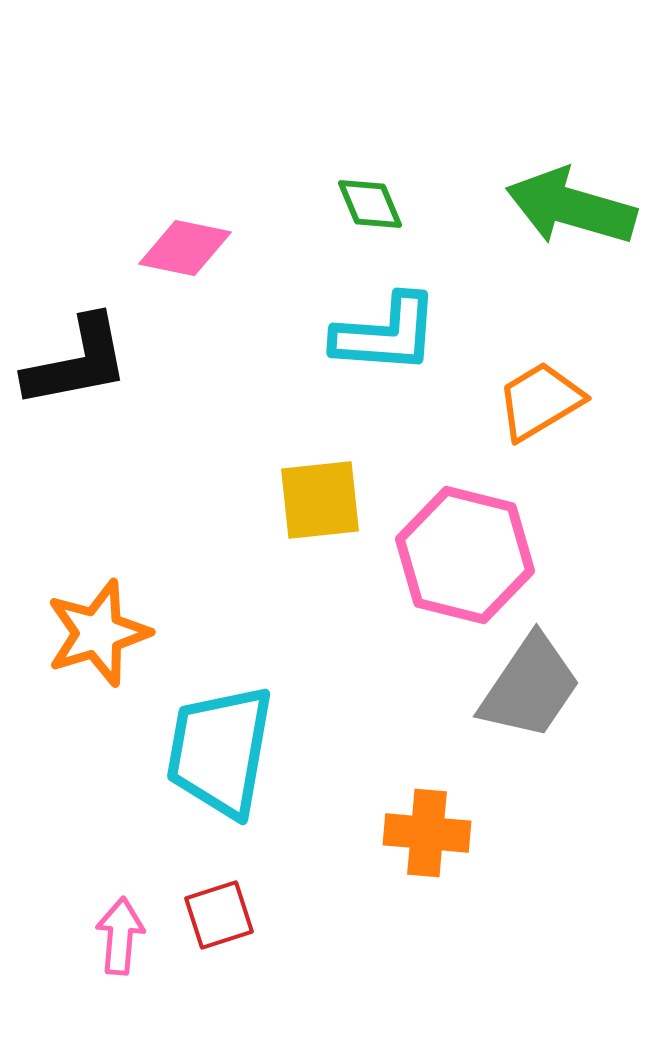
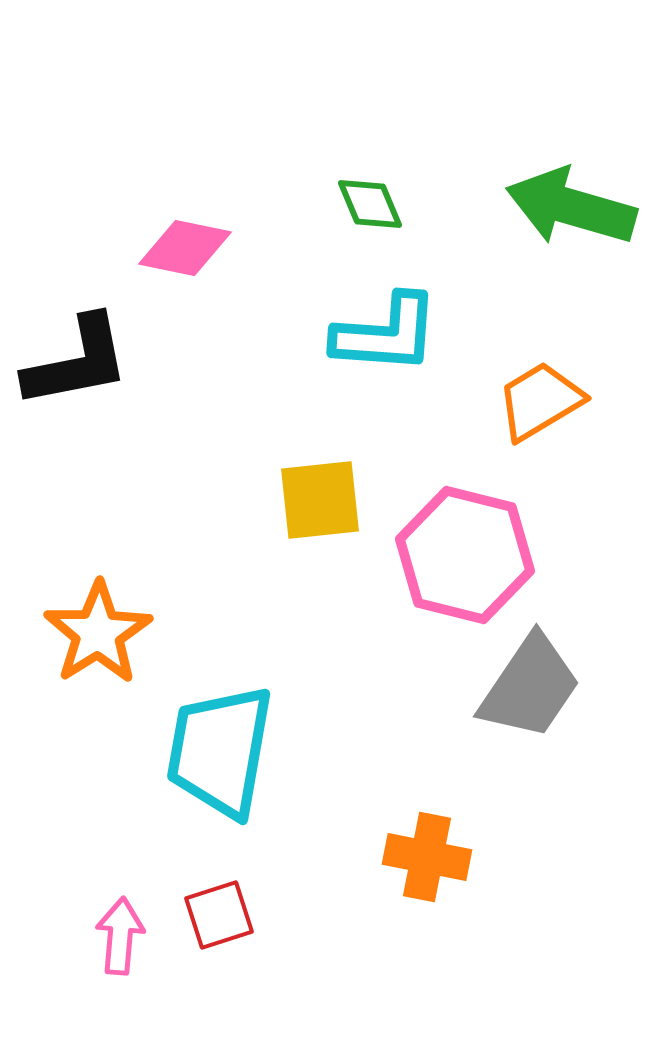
orange star: rotated 15 degrees counterclockwise
orange cross: moved 24 px down; rotated 6 degrees clockwise
